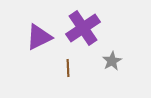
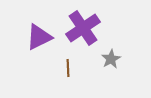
gray star: moved 1 px left, 2 px up
